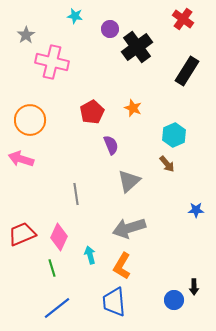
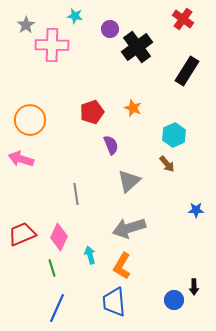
gray star: moved 10 px up
pink cross: moved 17 px up; rotated 12 degrees counterclockwise
red pentagon: rotated 10 degrees clockwise
blue line: rotated 28 degrees counterclockwise
